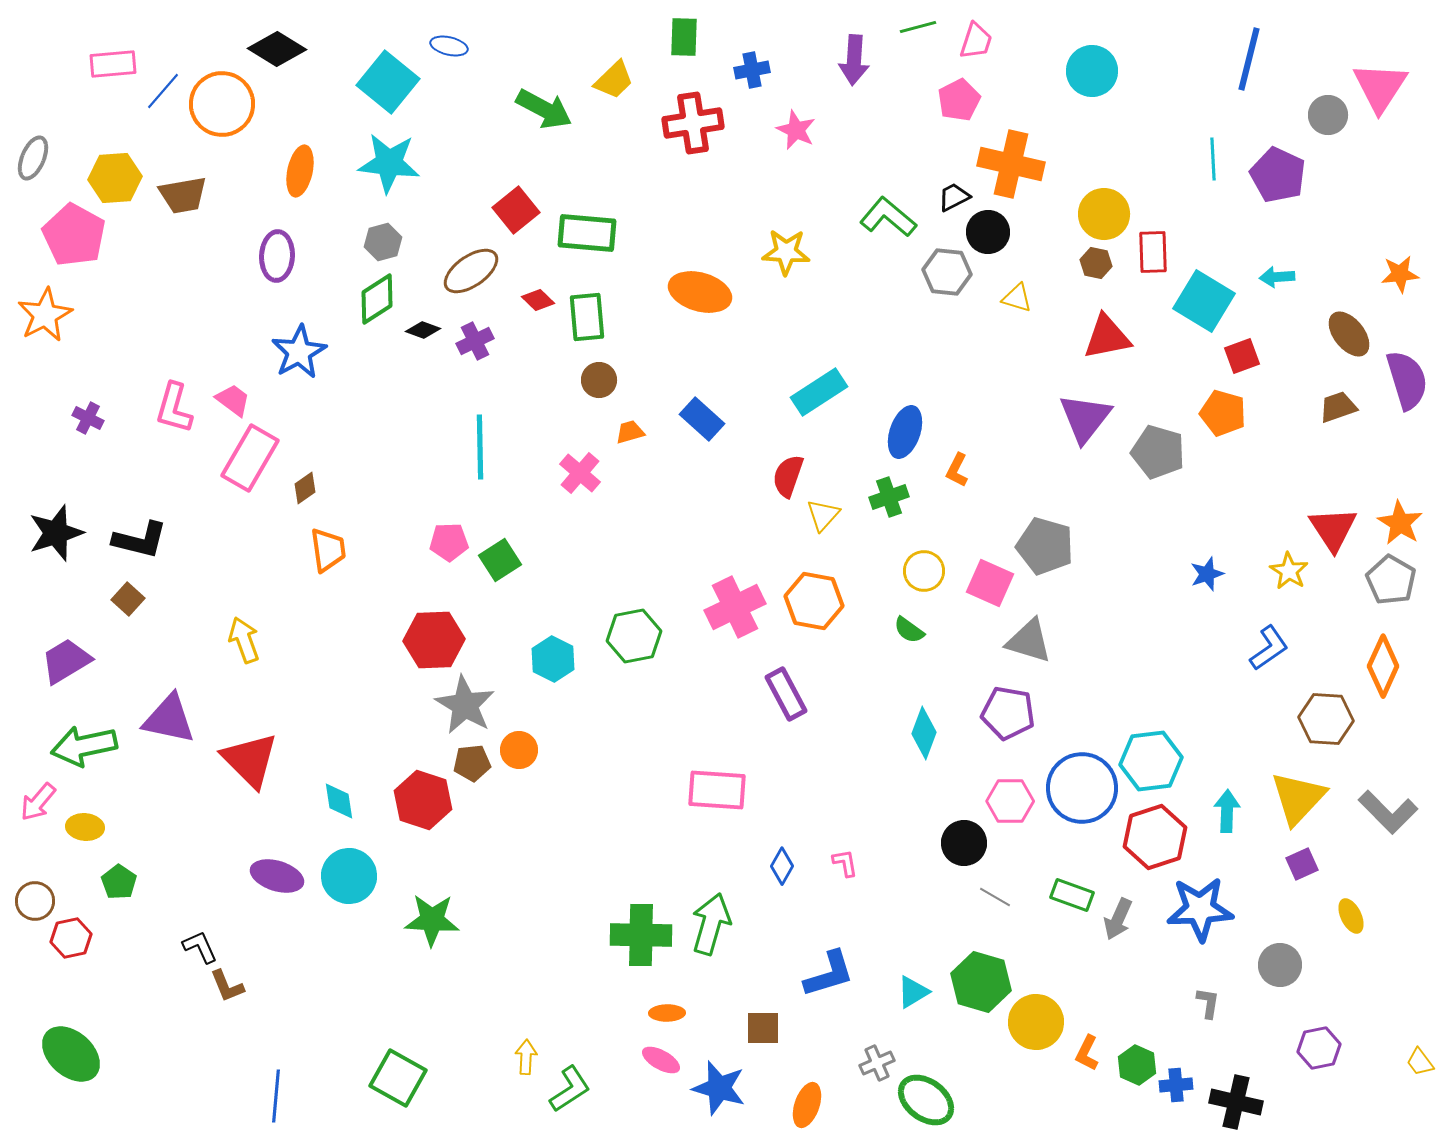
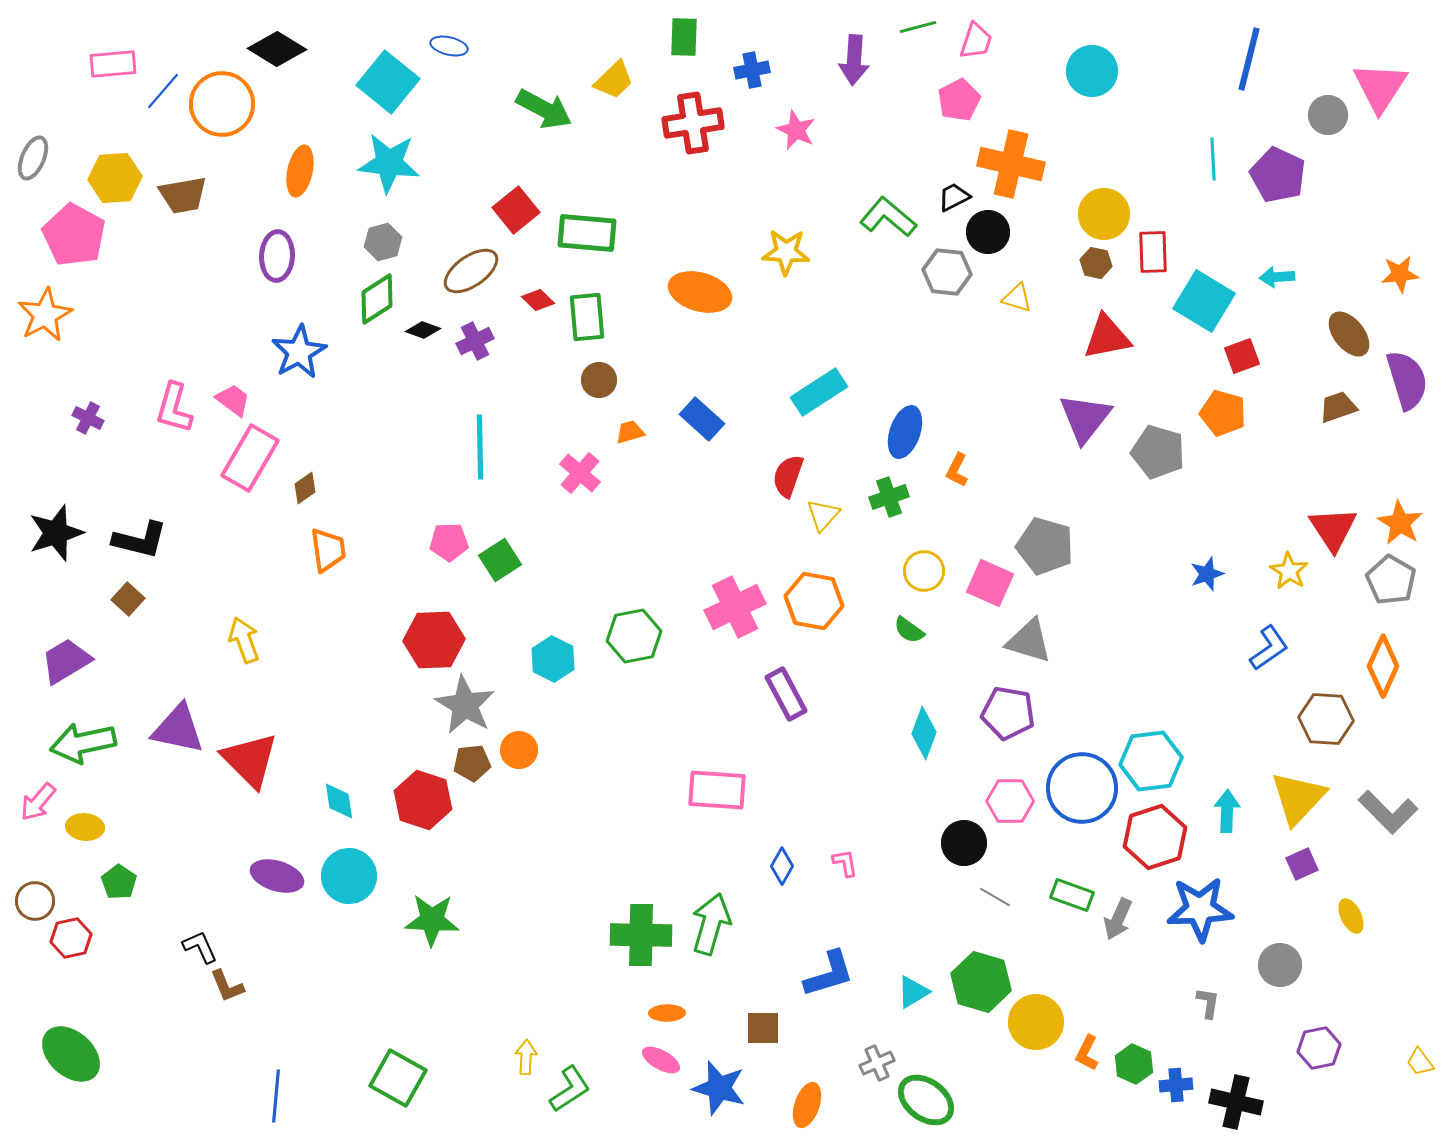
purple triangle at (169, 719): moved 9 px right, 10 px down
green arrow at (84, 746): moved 1 px left, 3 px up
green hexagon at (1137, 1065): moved 3 px left, 1 px up
